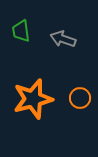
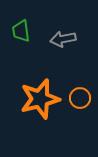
gray arrow: rotated 30 degrees counterclockwise
orange star: moved 7 px right
